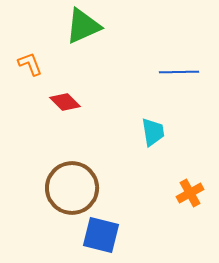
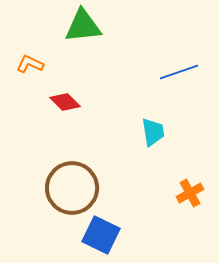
green triangle: rotated 18 degrees clockwise
orange L-shape: rotated 44 degrees counterclockwise
blue line: rotated 18 degrees counterclockwise
blue square: rotated 12 degrees clockwise
